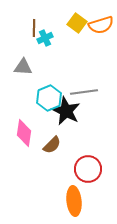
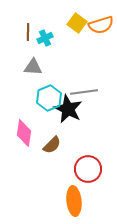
brown line: moved 6 px left, 4 px down
gray triangle: moved 10 px right
black star: moved 2 px right, 2 px up
